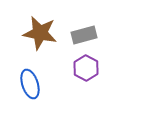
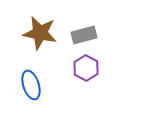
blue ellipse: moved 1 px right, 1 px down
